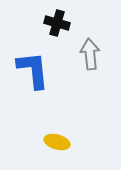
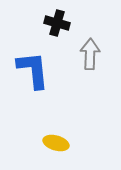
gray arrow: rotated 8 degrees clockwise
yellow ellipse: moved 1 px left, 1 px down
